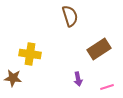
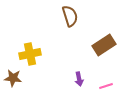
brown rectangle: moved 5 px right, 4 px up
yellow cross: rotated 20 degrees counterclockwise
purple arrow: moved 1 px right
pink line: moved 1 px left, 1 px up
